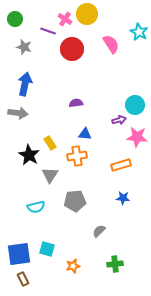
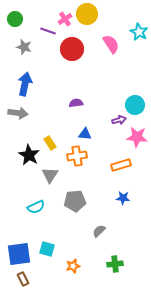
pink cross: rotated 24 degrees clockwise
cyan semicircle: rotated 12 degrees counterclockwise
